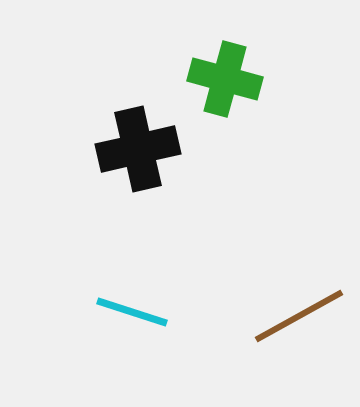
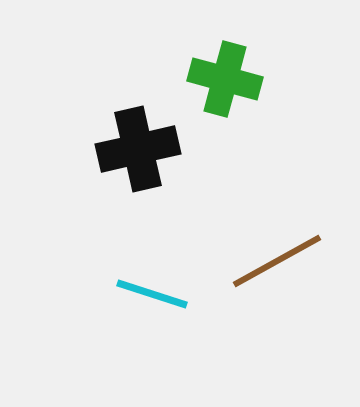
cyan line: moved 20 px right, 18 px up
brown line: moved 22 px left, 55 px up
